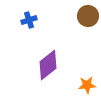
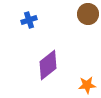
brown circle: moved 2 px up
